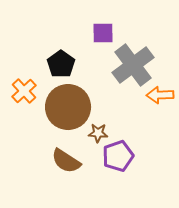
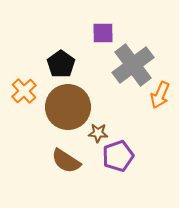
orange arrow: rotated 64 degrees counterclockwise
